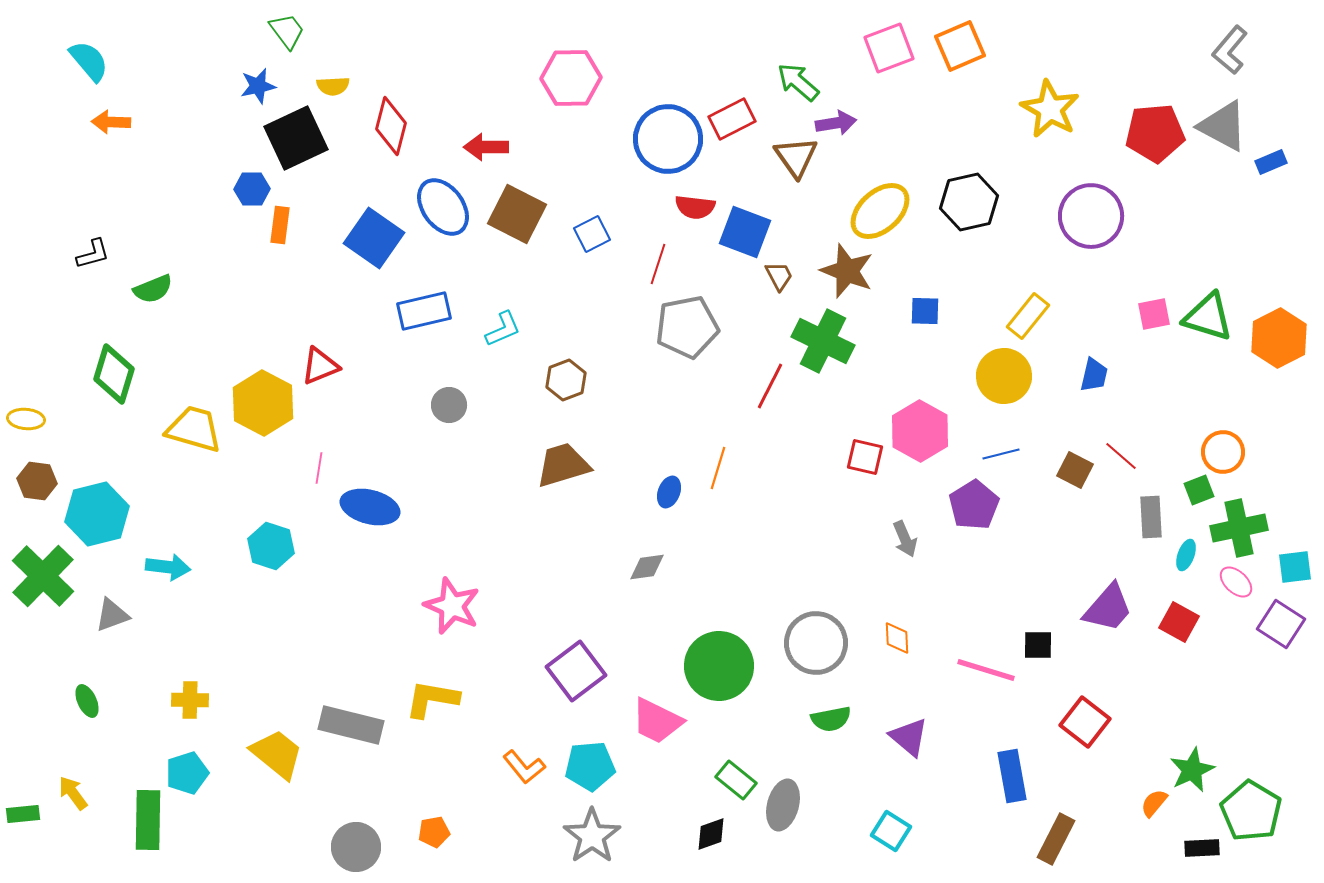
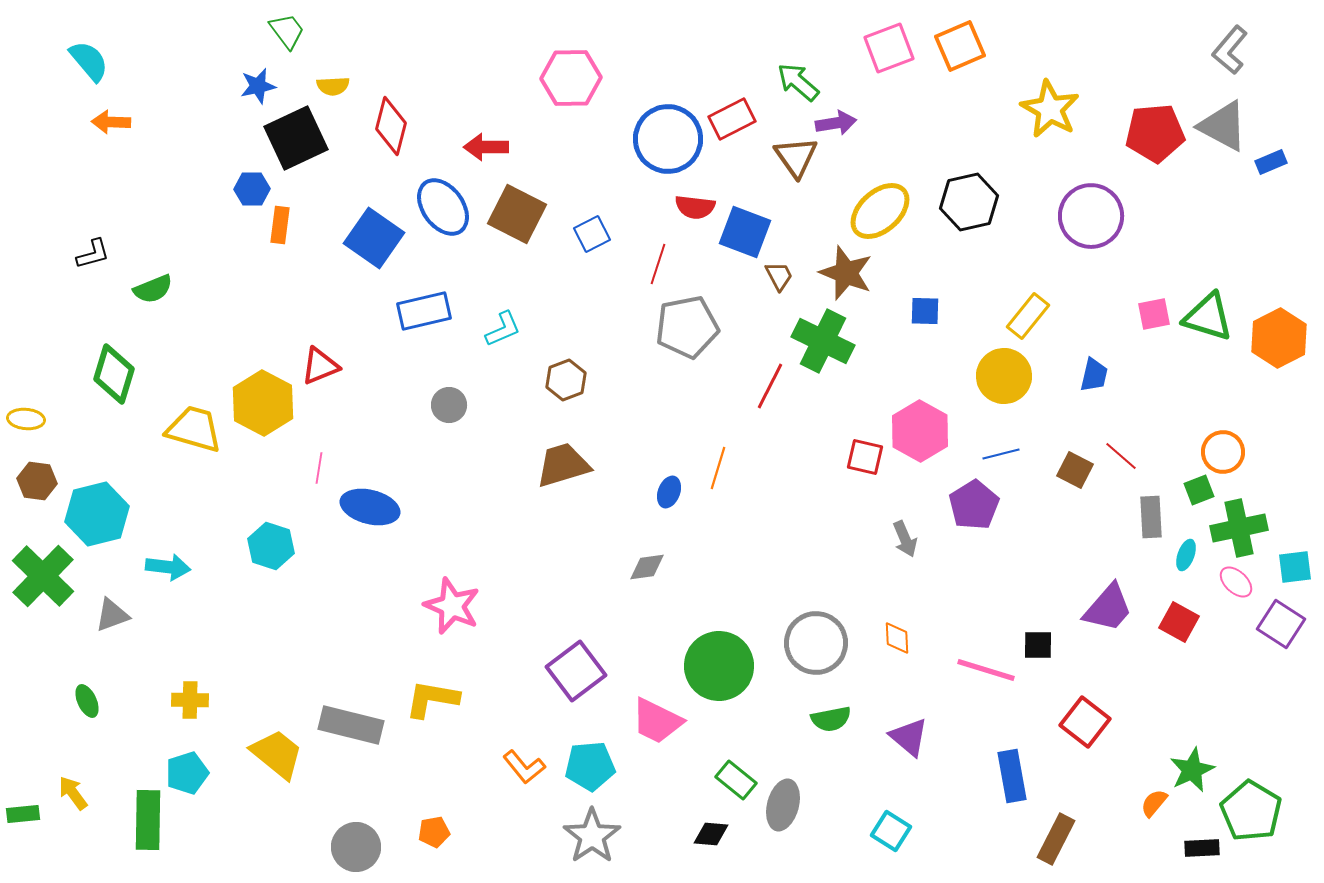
brown star at (847, 271): moved 1 px left, 2 px down
black diamond at (711, 834): rotated 24 degrees clockwise
